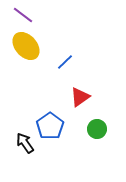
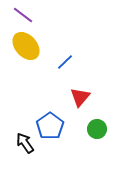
red triangle: rotated 15 degrees counterclockwise
